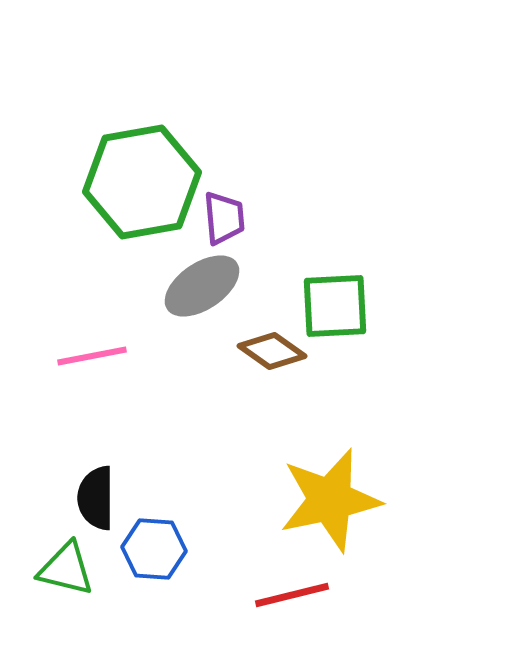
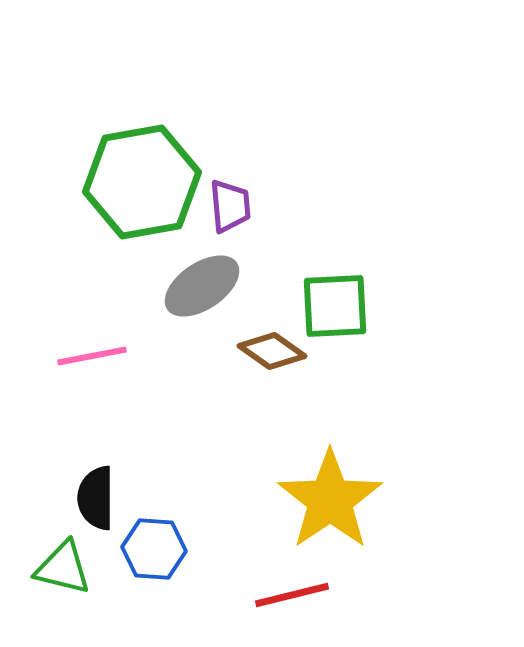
purple trapezoid: moved 6 px right, 12 px up
yellow star: rotated 22 degrees counterclockwise
green triangle: moved 3 px left, 1 px up
